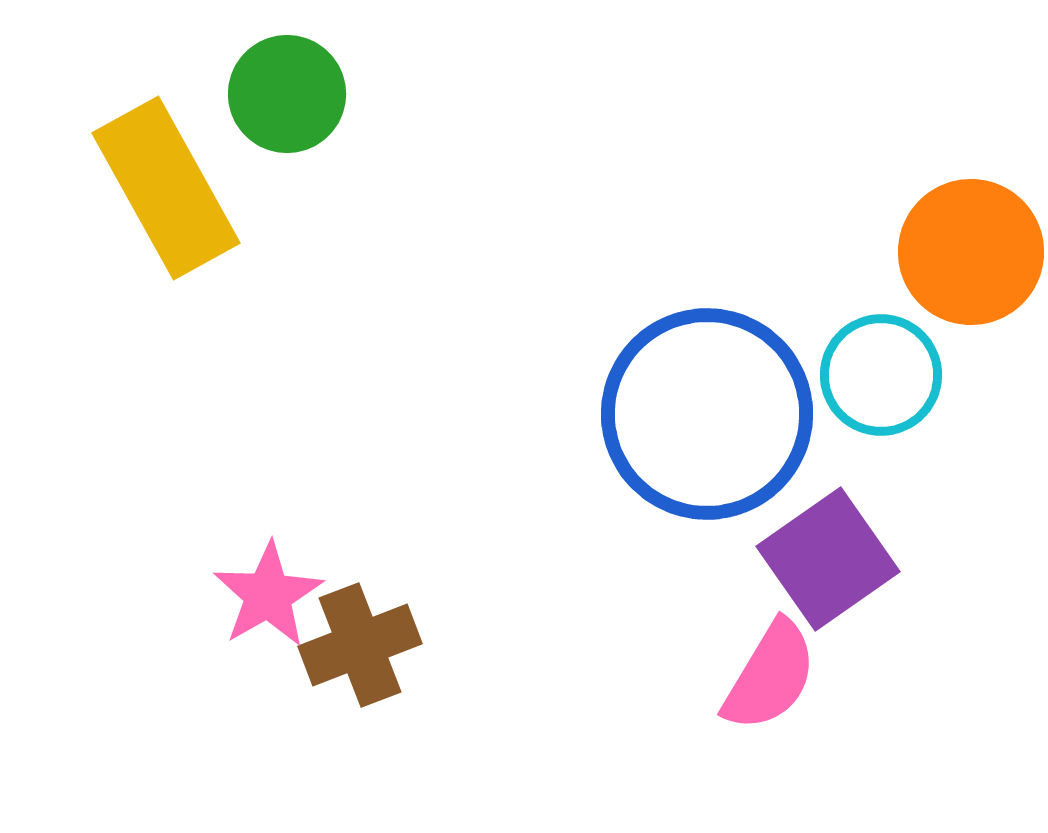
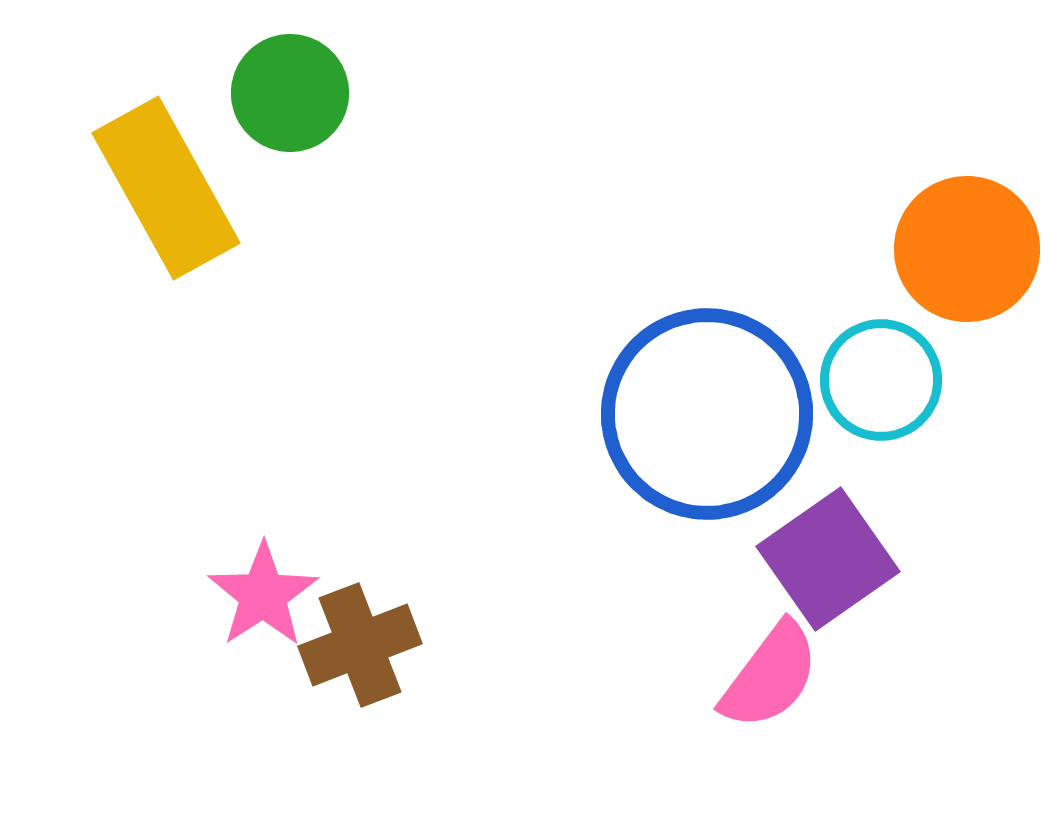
green circle: moved 3 px right, 1 px up
orange circle: moved 4 px left, 3 px up
cyan circle: moved 5 px down
pink star: moved 5 px left; rotated 3 degrees counterclockwise
pink semicircle: rotated 6 degrees clockwise
